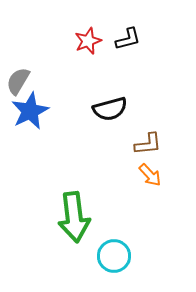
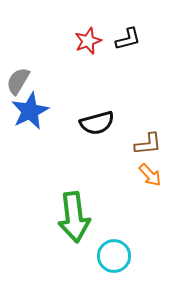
black semicircle: moved 13 px left, 14 px down
